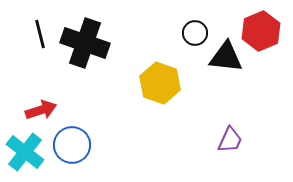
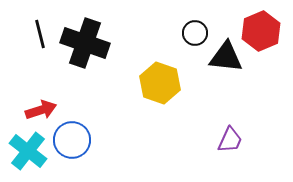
blue circle: moved 5 px up
cyan cross: moved 3 px right, 1 px up
